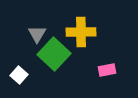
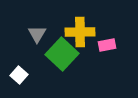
yellow cross: moved 1 px left
green square: moved 8 px right
pink rectangle: moved 25 px up
